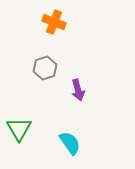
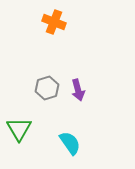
gray hexagon: moved 2 px right, 20 px down
